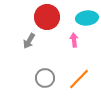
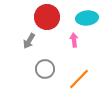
gray circle: moved 9 px up
